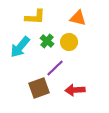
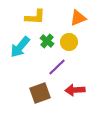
orange triangle: rotated 36 degrees counterclockwise
purple line: moved 2 px right, 1 px up
brown square: moved 1 px right, 5 px down
